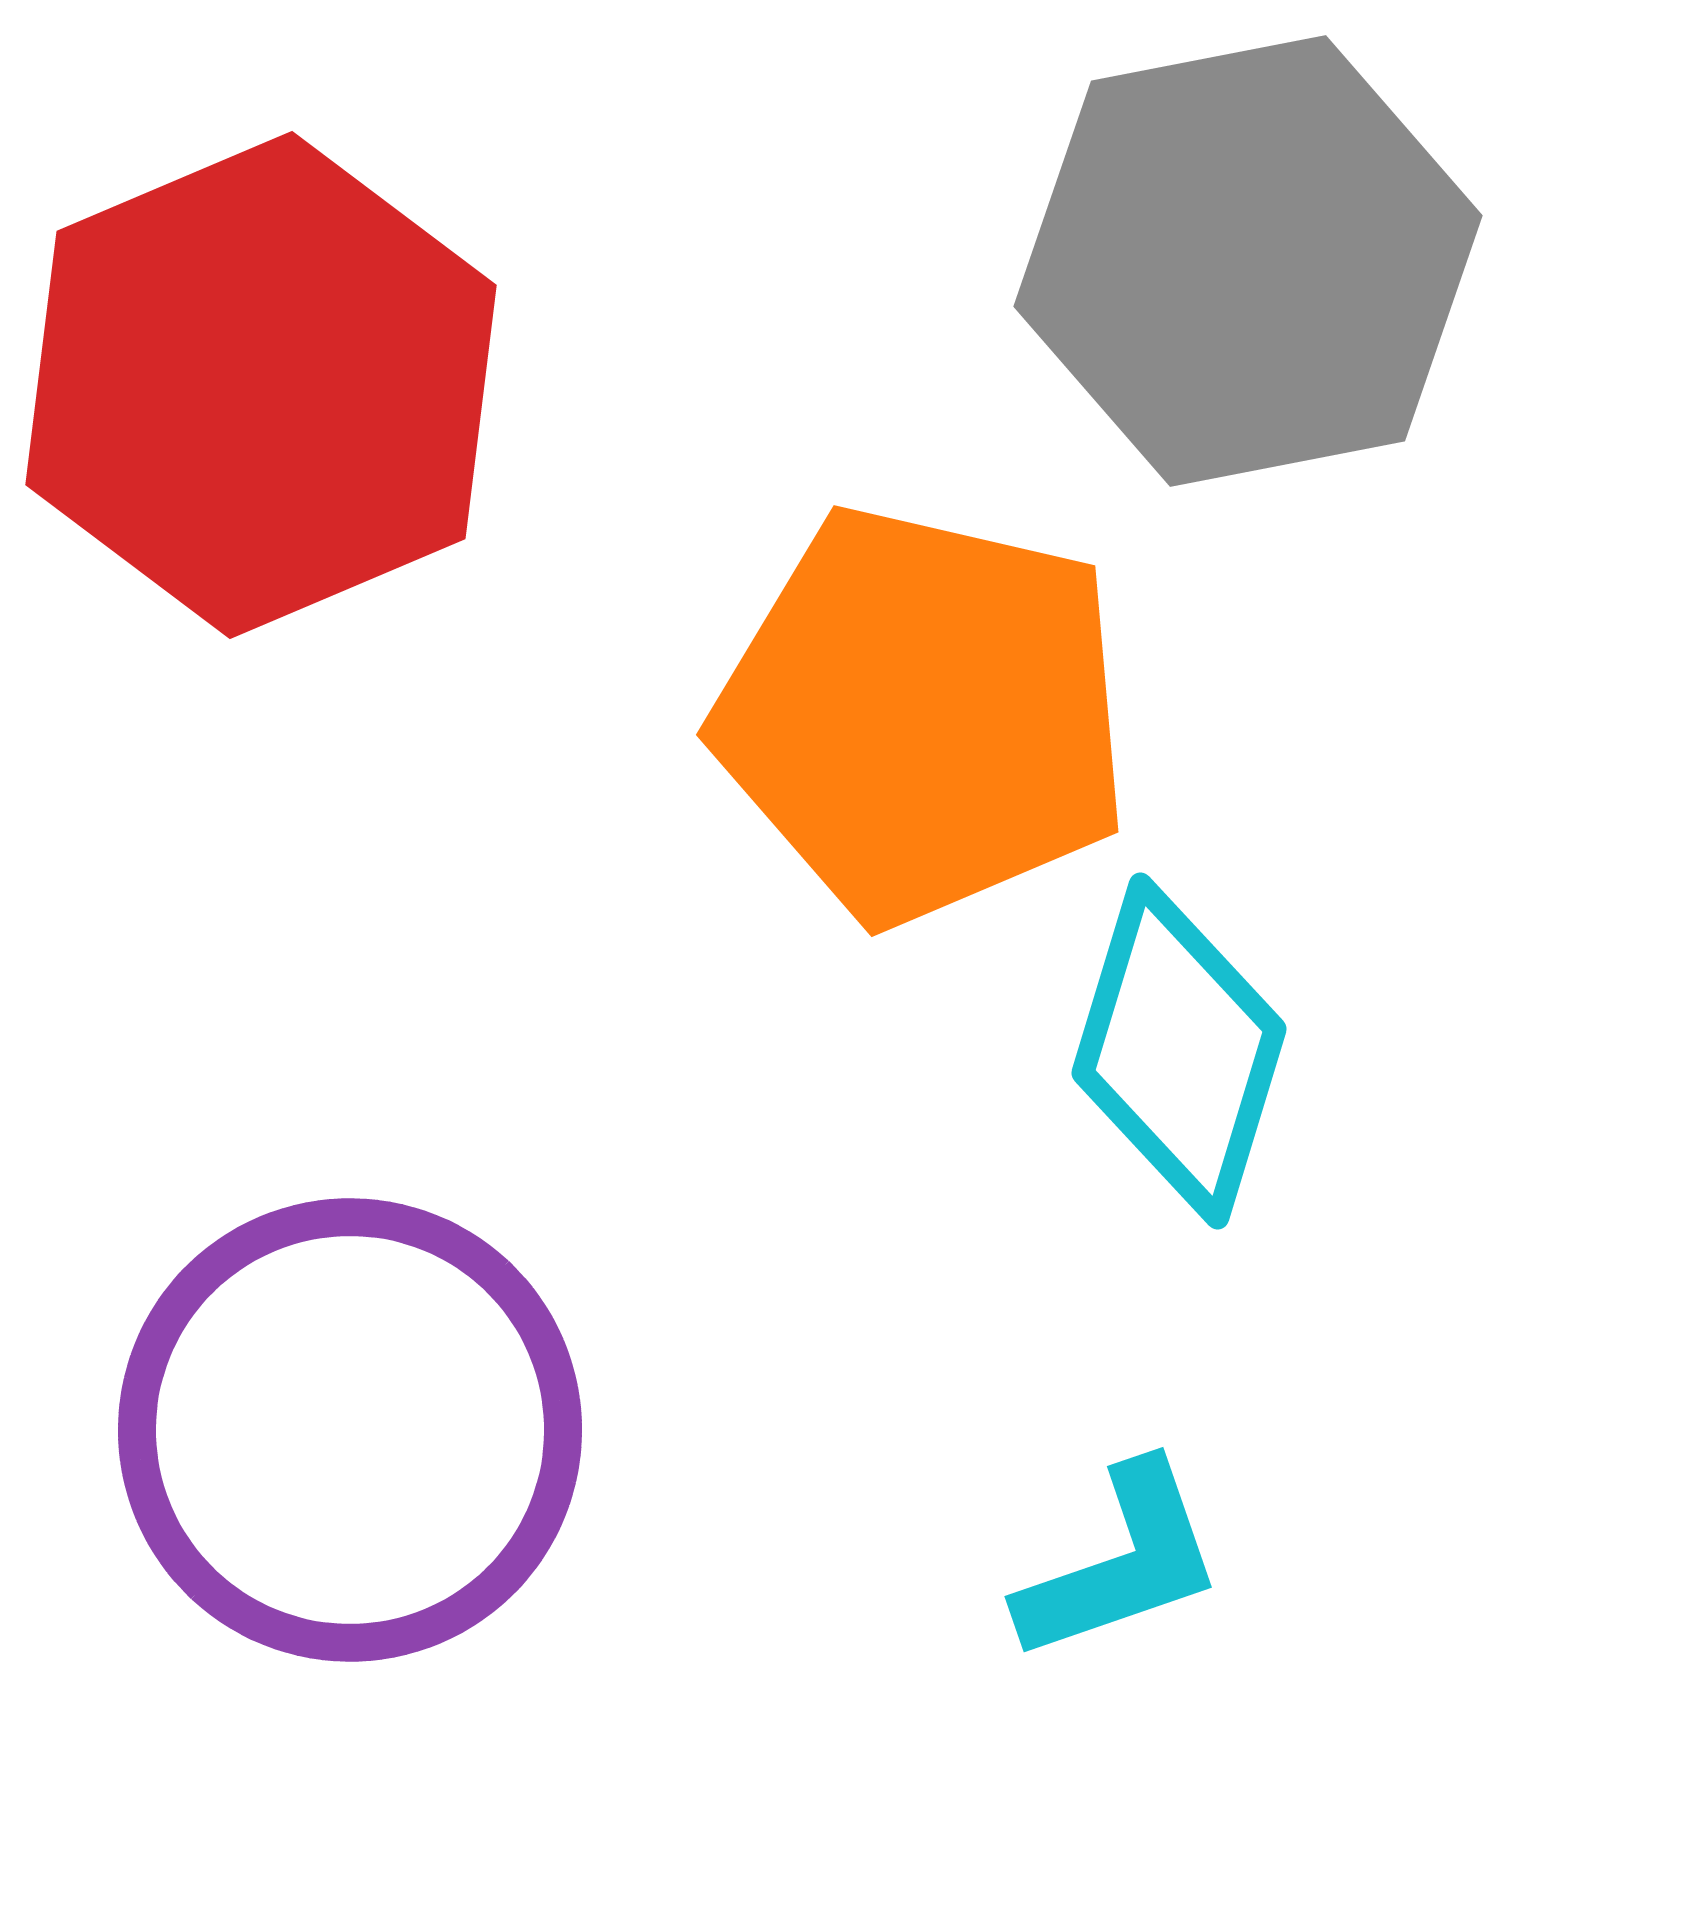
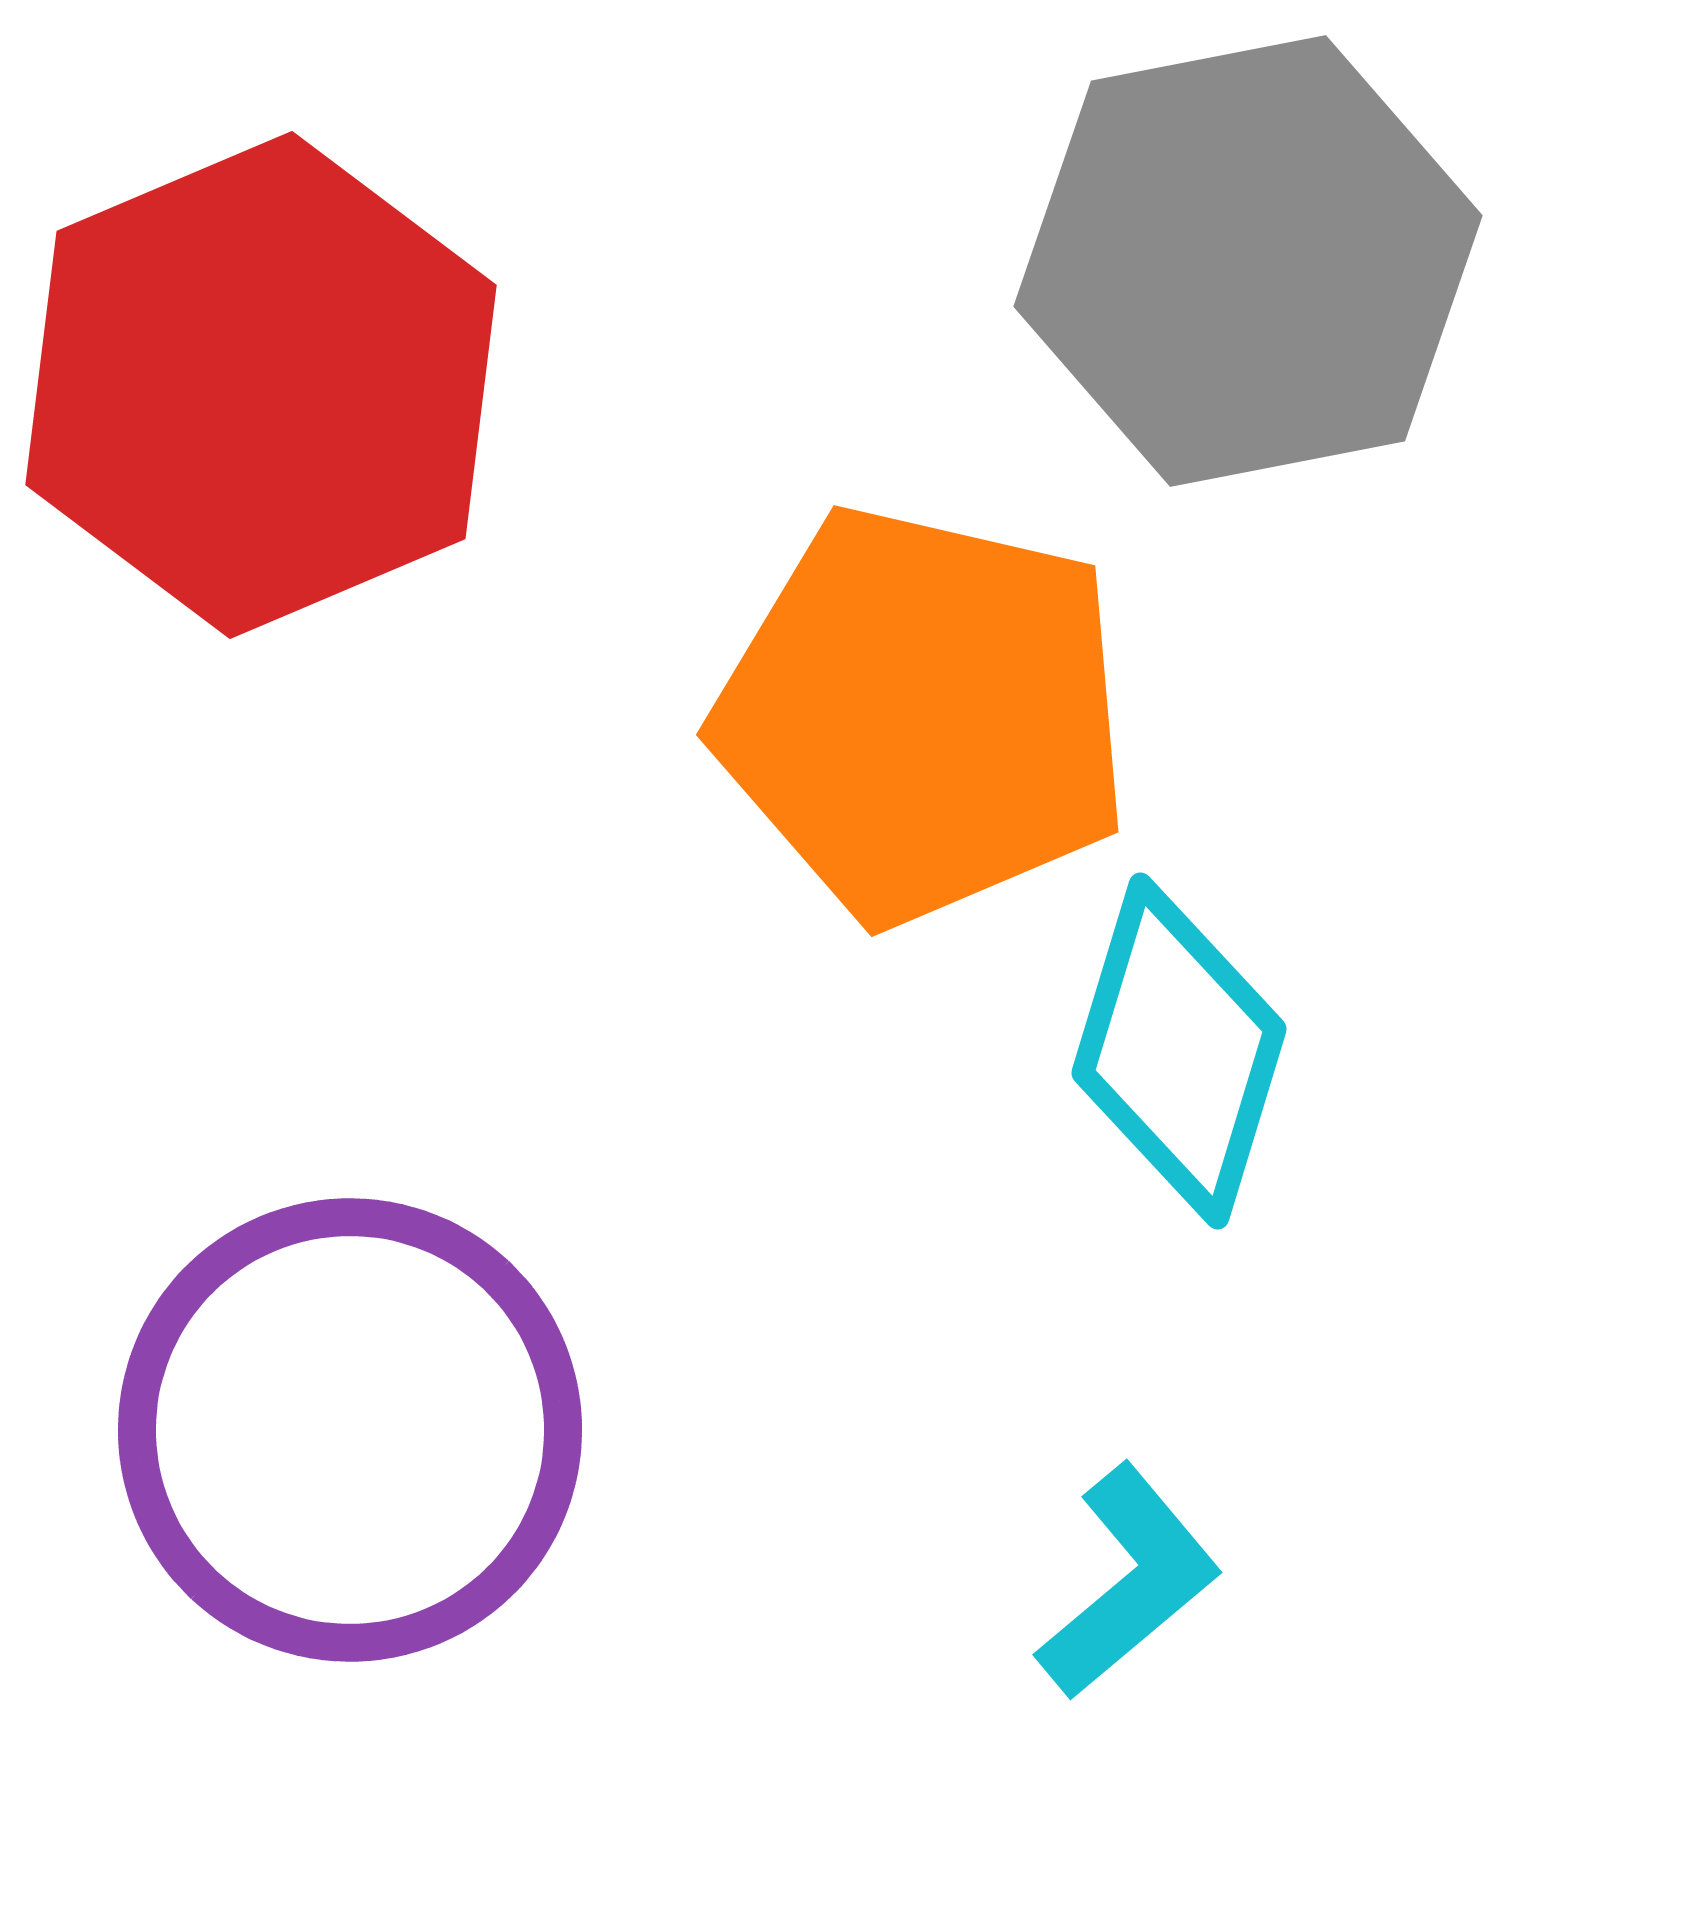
cyan L-shape: moved 8 px right, 19 px down; rotated 21 degrees counterclockwise
